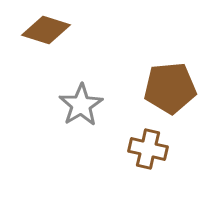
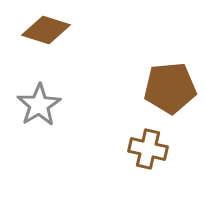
gray star: moved 42 px left
